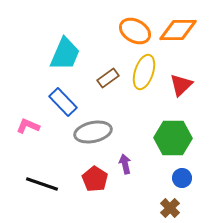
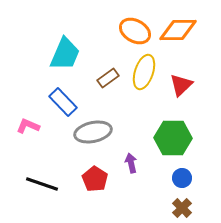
purple arrow: moved 6 px right, 1 px up
brown cross: moved 12 px right
